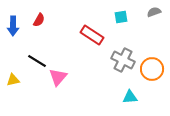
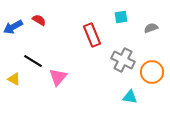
gray semicircle: moved 3 px left, 16 px down
red semicircle: rotated 88 degrees counterclockwise
blue arrow: moved 1 px down; rotated 60 degrees clockwise
red rectangle: rotated 35 degrees clockwise
black line: moved 4 px left
orange circle: moved 3 px down
yellow triangle: moved 1 px right, 1 px up; rotated 40 degrees clockwise
cyan triangle: rotated 14 degrees clockwise
